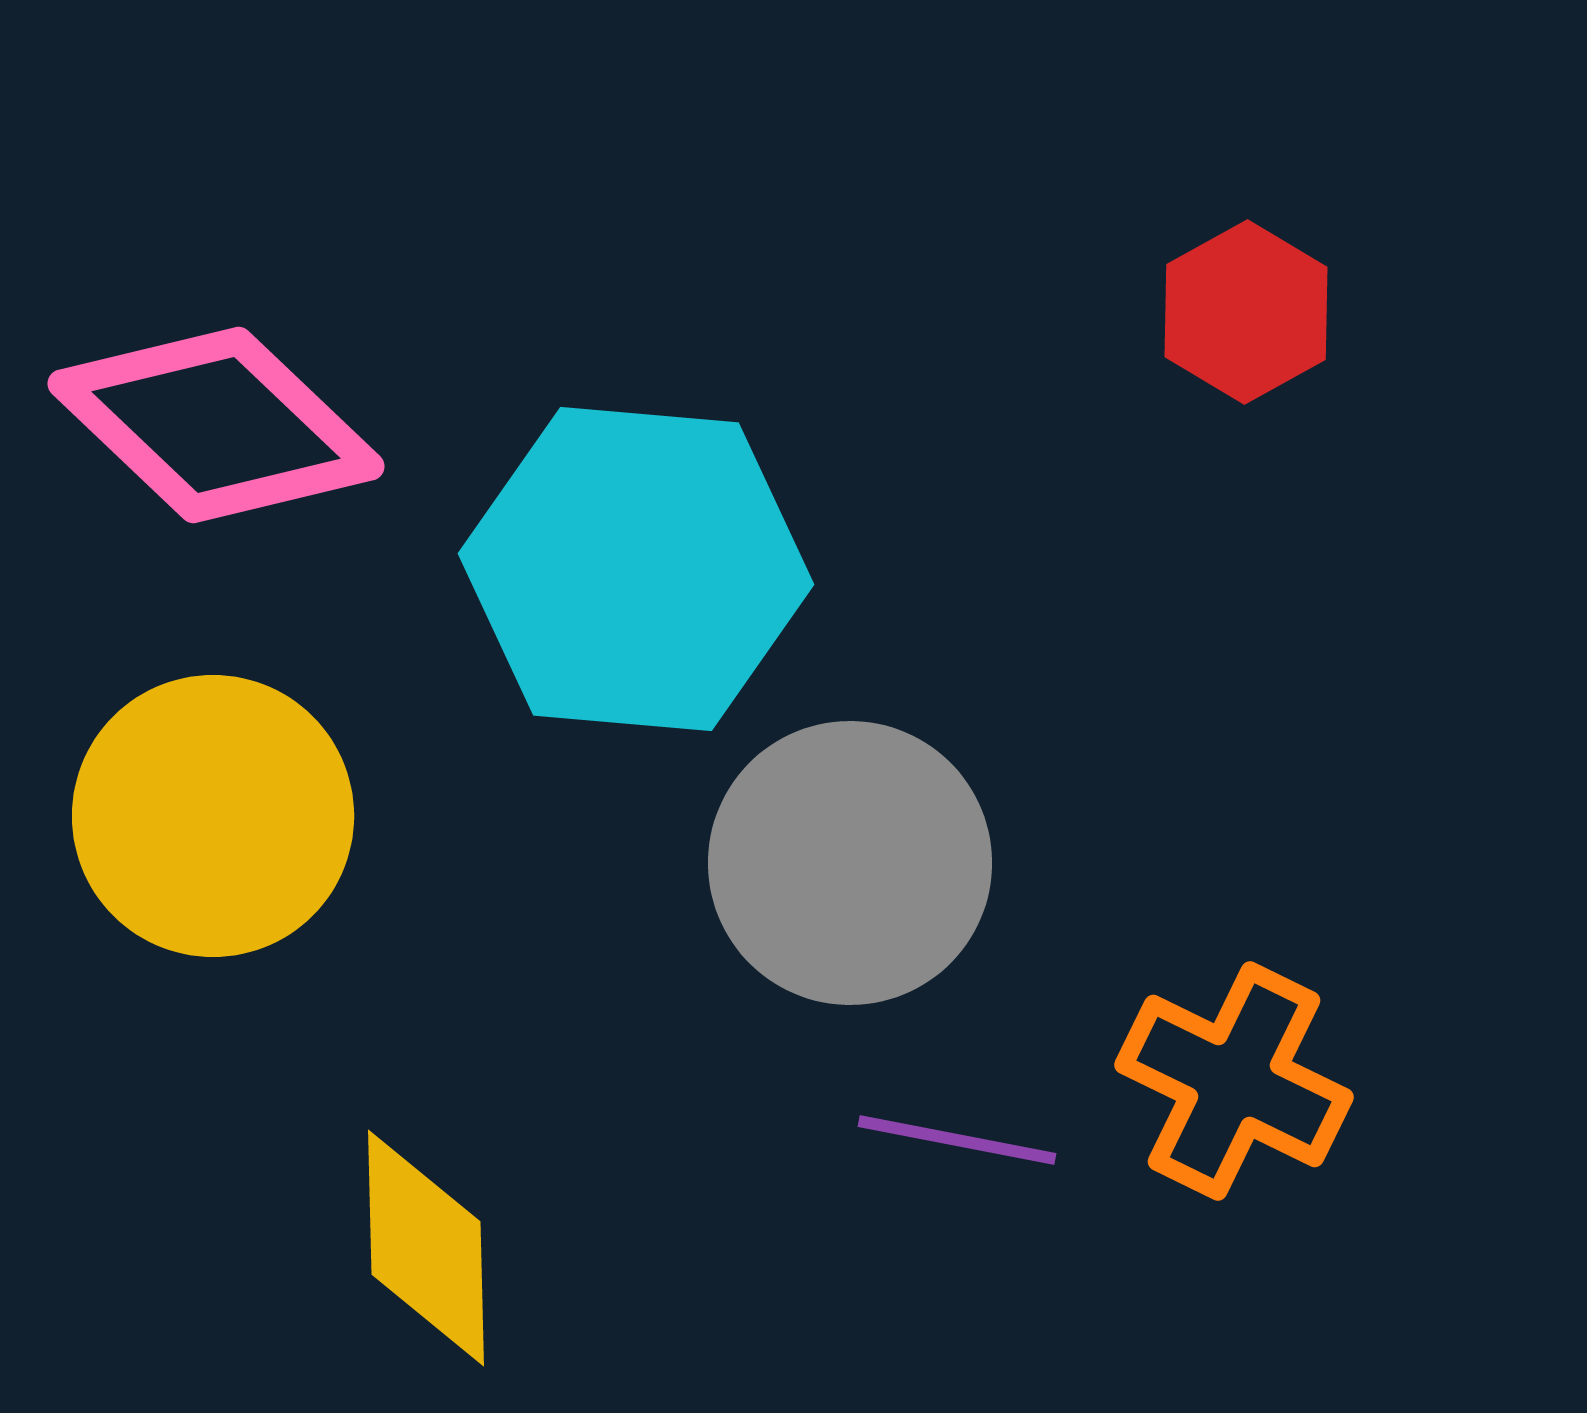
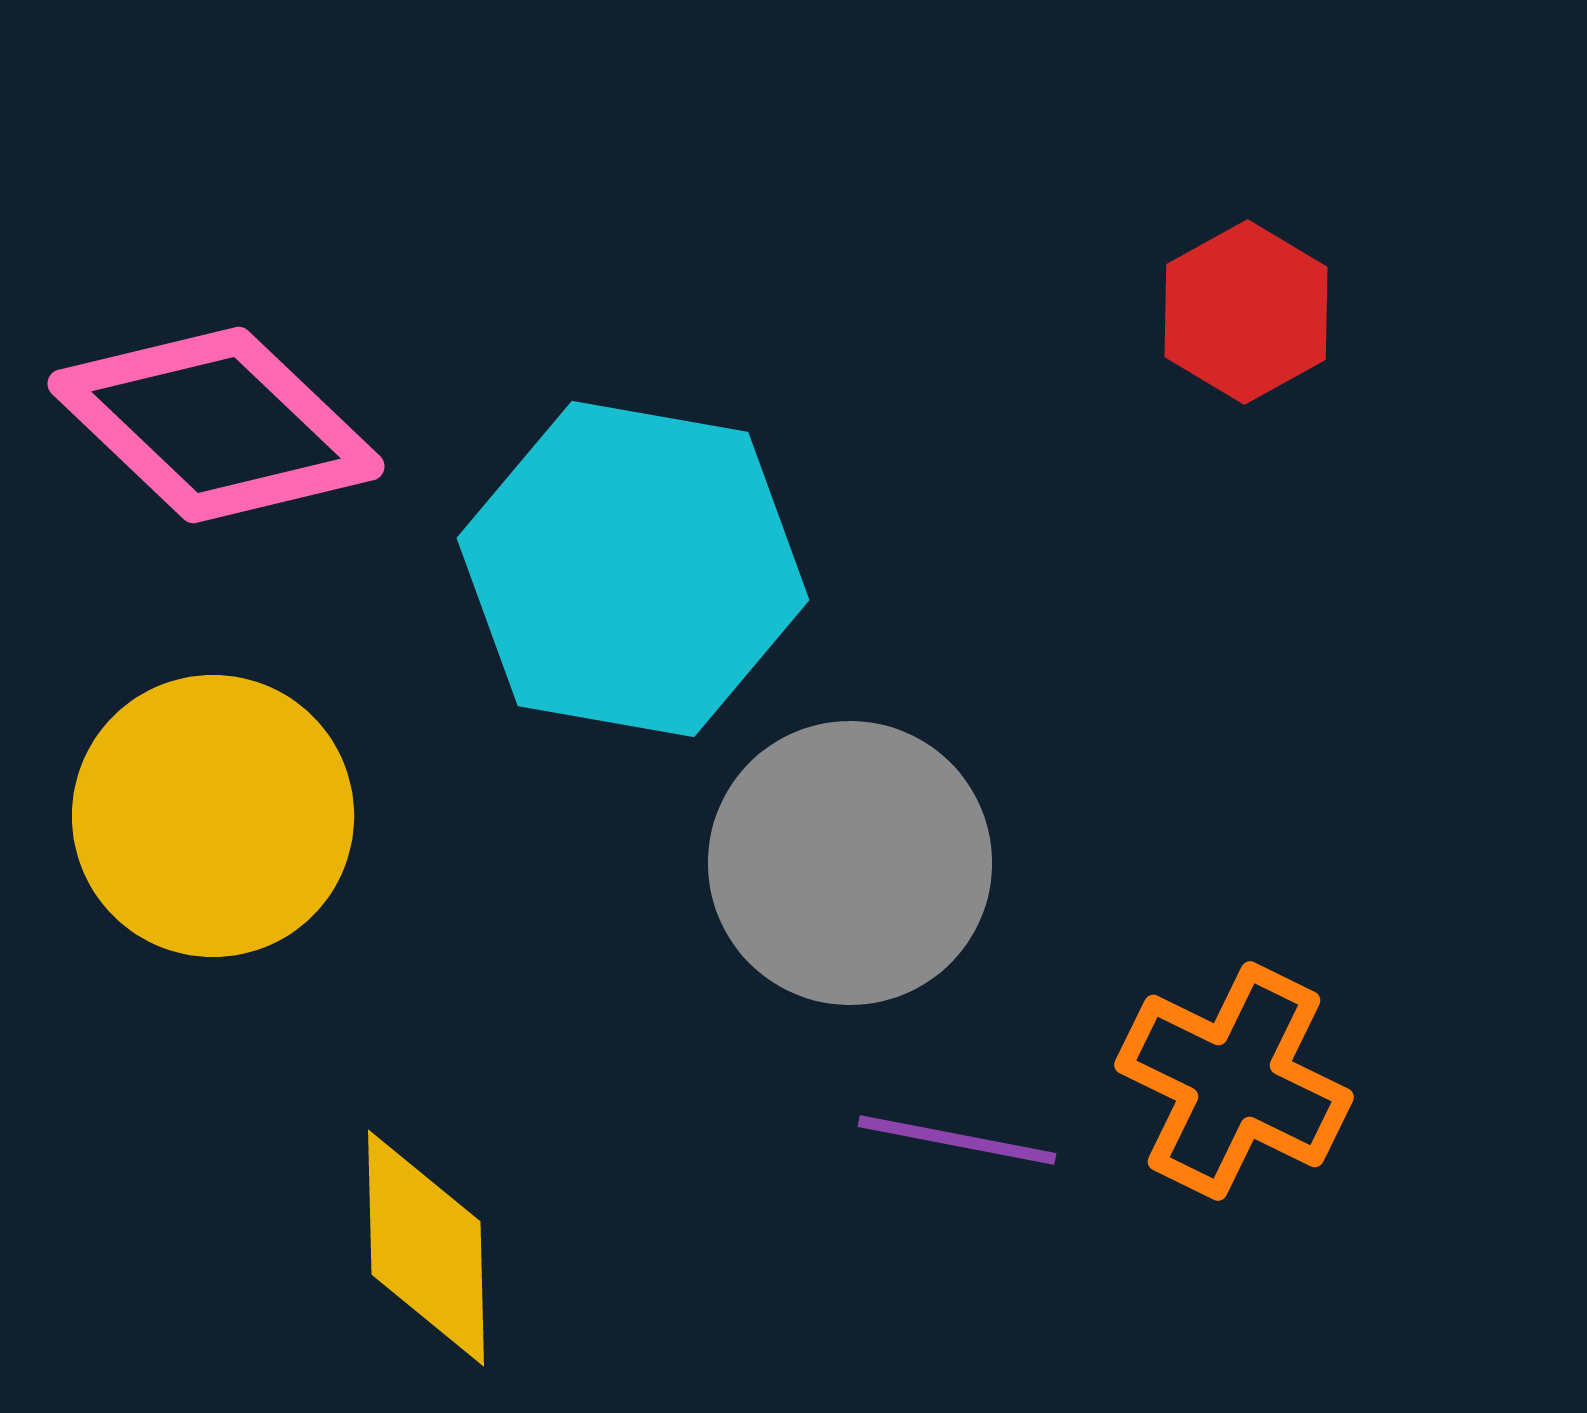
cyan hexagon: moved 3 px left; rotated 5 degrees clockwise
